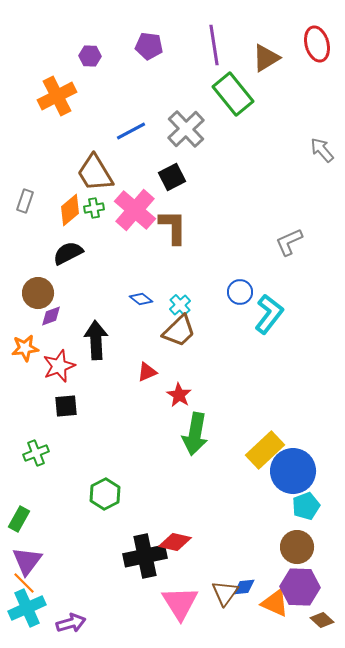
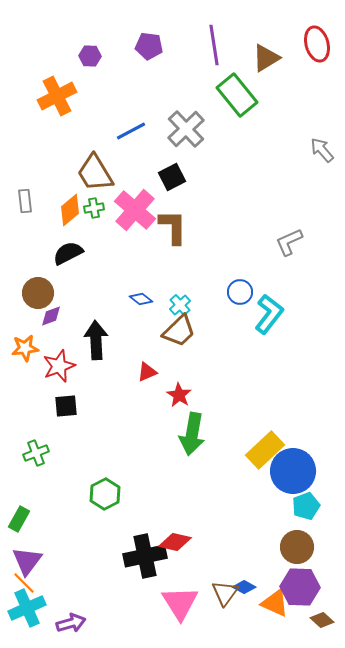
green rectangle at (233, 94): moved 4 px right, 1 px down
gray rectangle at (25, 201): rotated 25 degrees counterclockwise
green arrow at (195, 434): moved 3 px left
blue diamond at (244, 587): rotated 35 degrees clockwise
